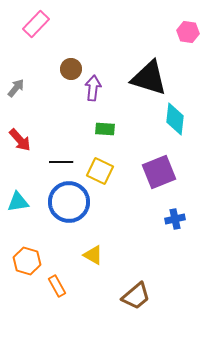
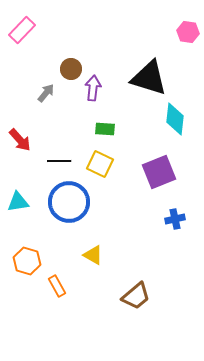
pink rectangle: moved 14 px left, 6 px down
gray arrow: moved 30 px right, 5 px down
black line: moved 2 px left, 1 px up
yellow square: moved 7 px up
